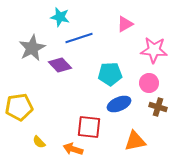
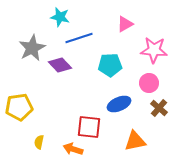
cyan pentagon: moved 9 px up
brown cross: moved 1 px right, 1 px down; rotated 24 degrees clockwise
yellow semicircle: rotated 56 degrees clockwise
